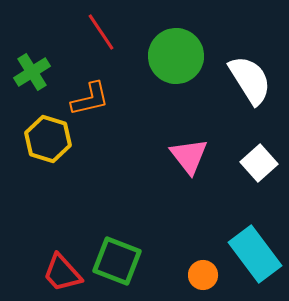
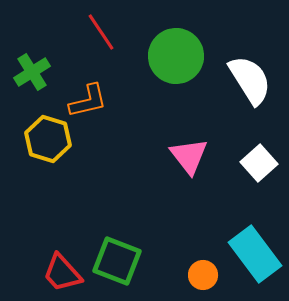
orange L-shape: moved 2 px left, 2 px down
